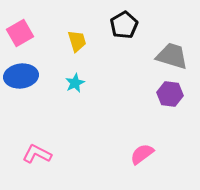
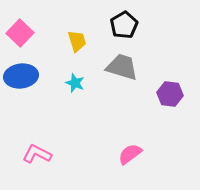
pink square: rotated 16 degrees counterclockwise
gray trapezoid: moved 50 px left, 11 px down
cyan star: rotated 24 degrees counterclockwise
pink semicircle: moved 12 px left
